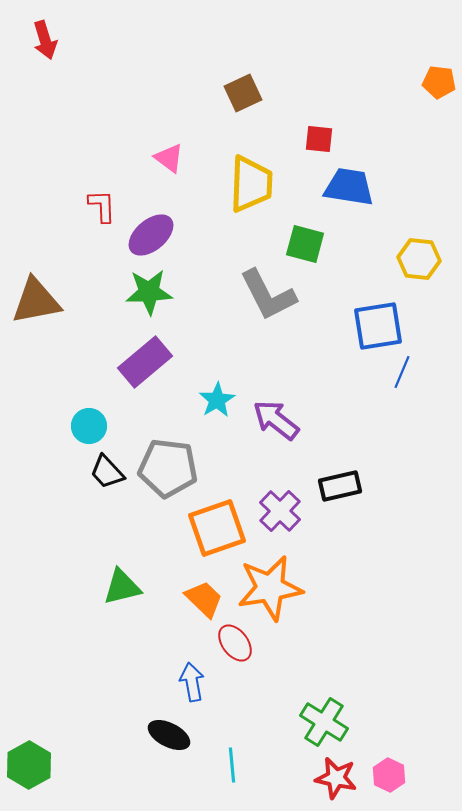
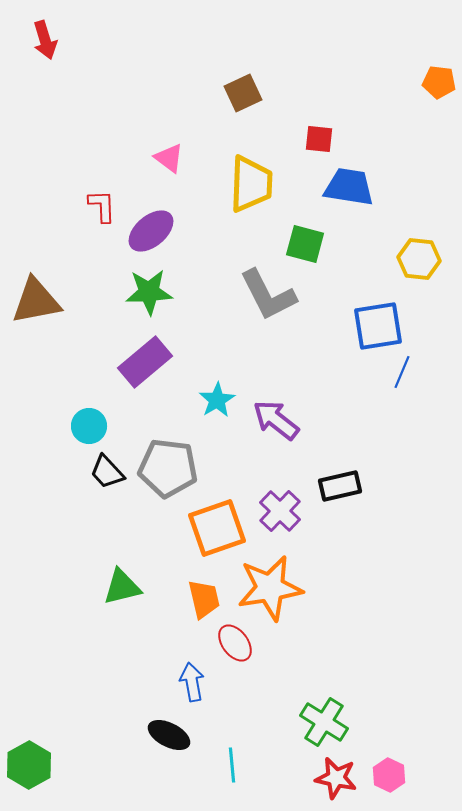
purple ellipse: moved 4 px up
orange trapezoid: rotated 33 degrees clockwise
